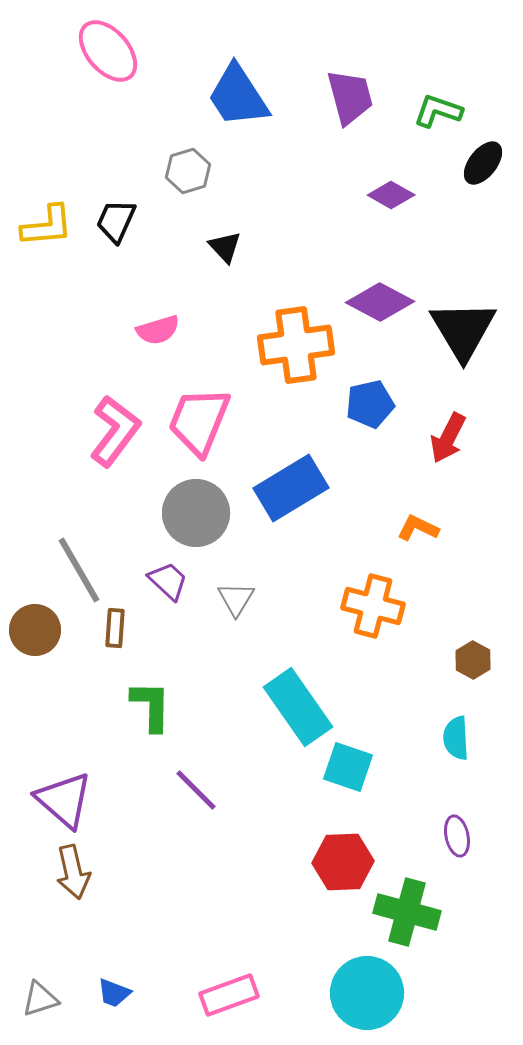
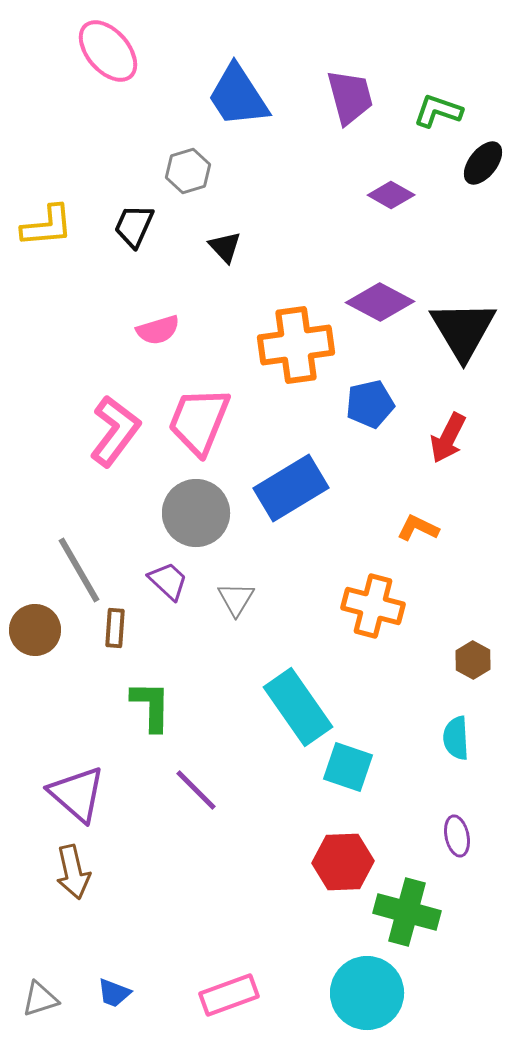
black trapezoid at (116, 221): moved 18 px right, 5 px down
purple triangle at (64, 800): moved 13 px right, 6 px up
